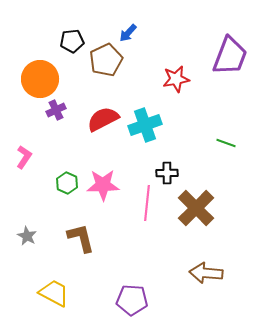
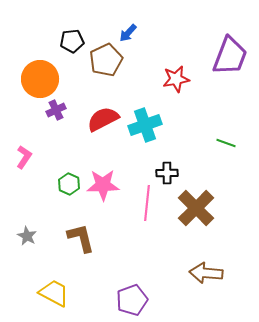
green hexagon: moved 2 px right, 1 px down
purple pentagon: rotated 24 degrees counterclockwise
